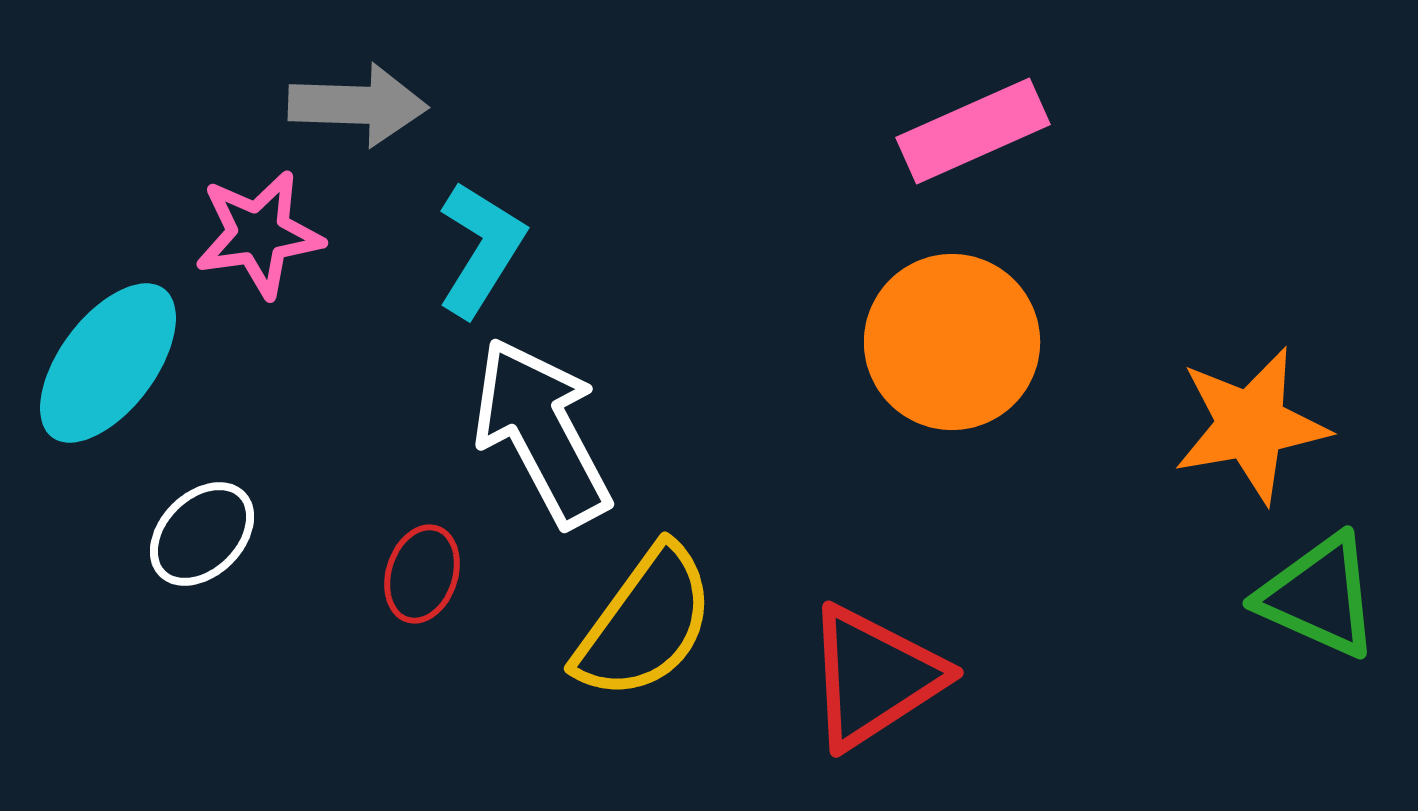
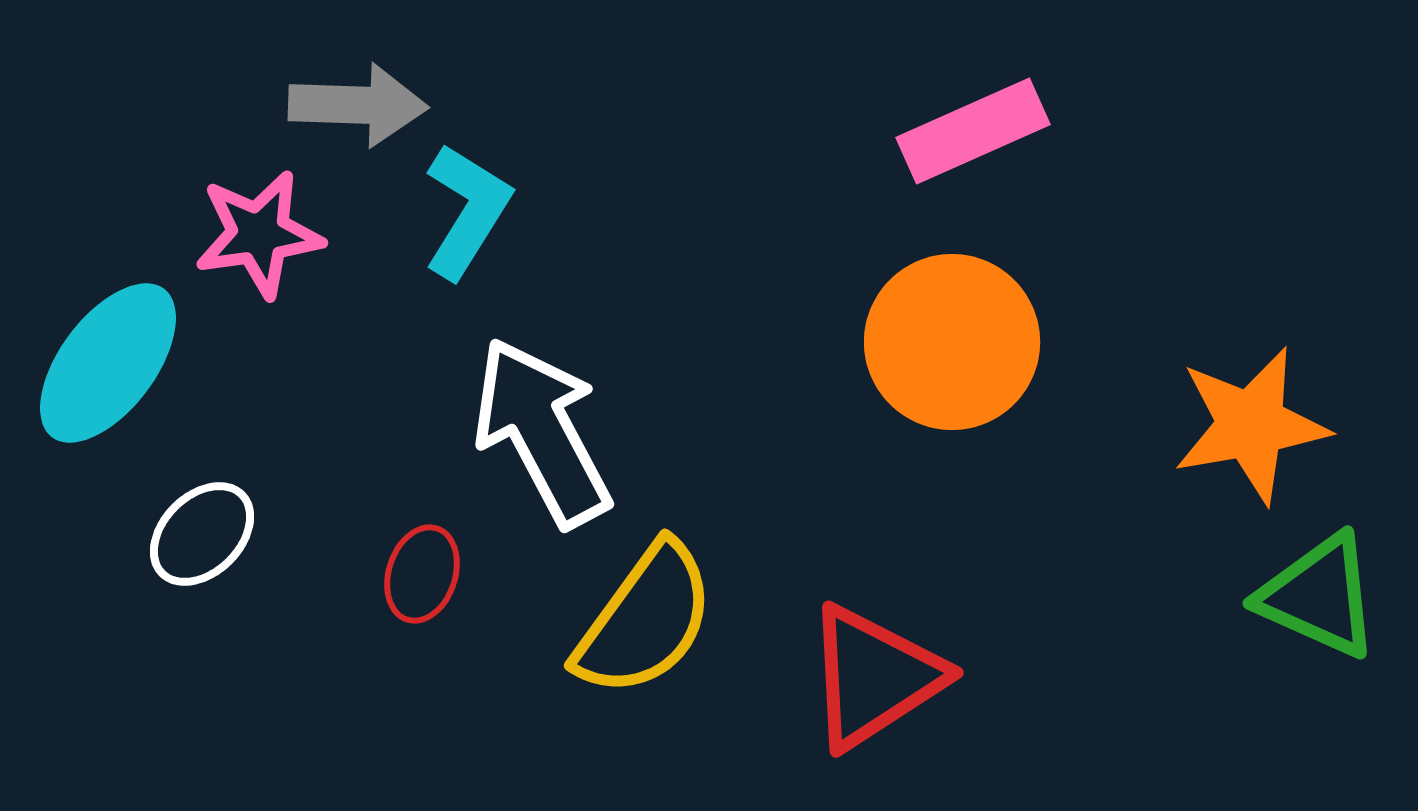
cyan L-shape: moved 14 px left, 38 px up
yellow semicircle: moved 3 px up
